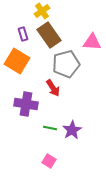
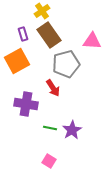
pink triangle: moved 1 px up
orange square: rotated 30 degrees clockwise
